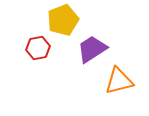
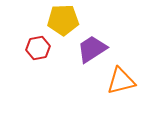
yellow pentagon: rotated 20 degrees clockwise
orange triangle: moved 2 px right
